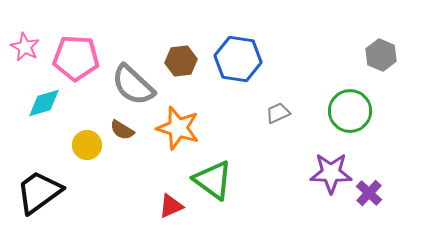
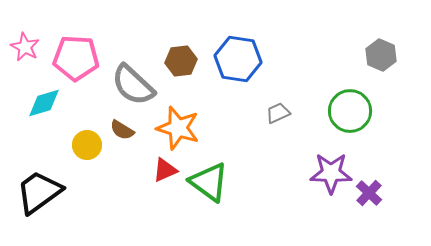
green triangle: moved 4 px left, 2 px down
red triangle: moved 6 px left, 36 px up
